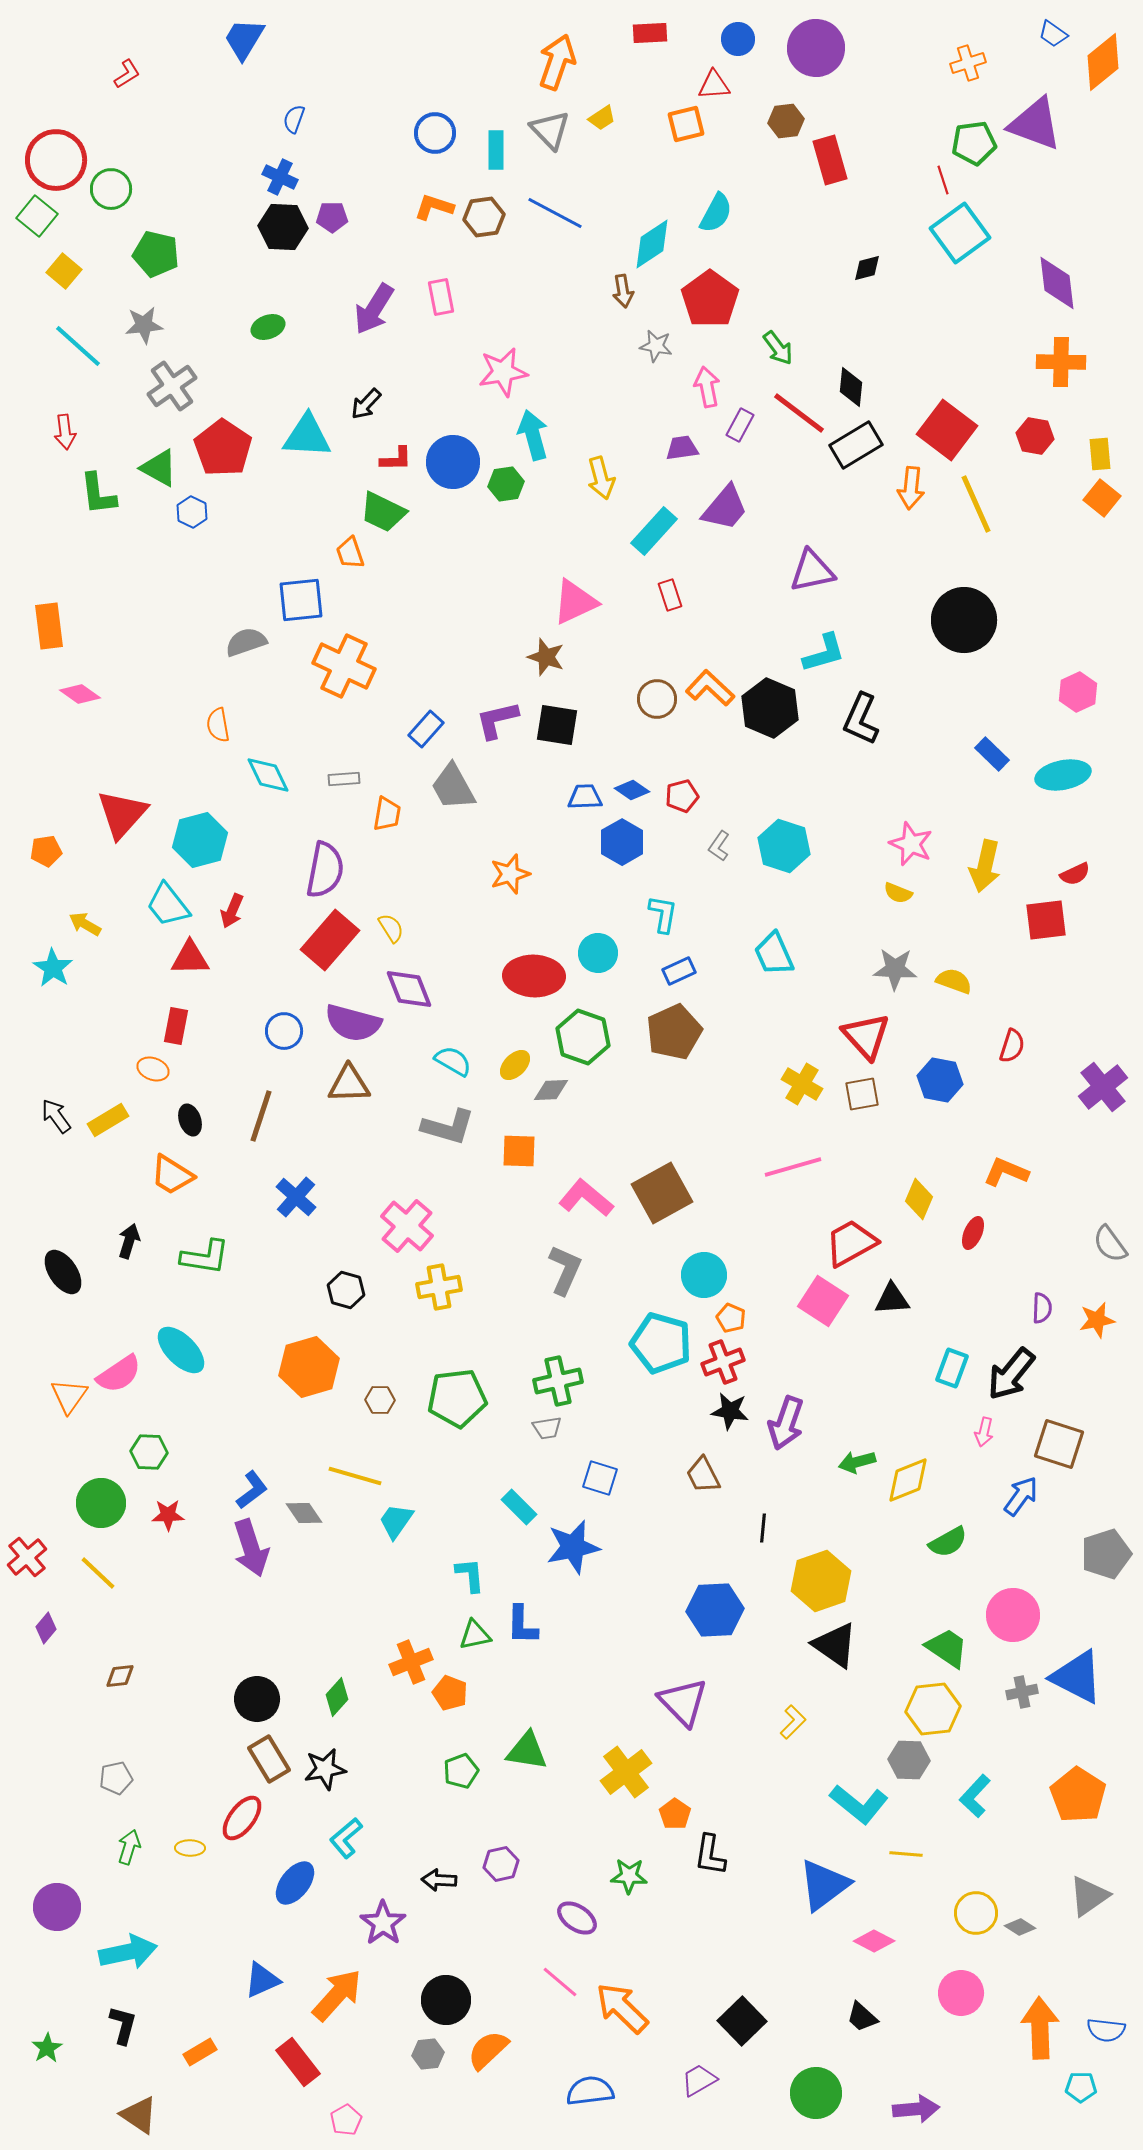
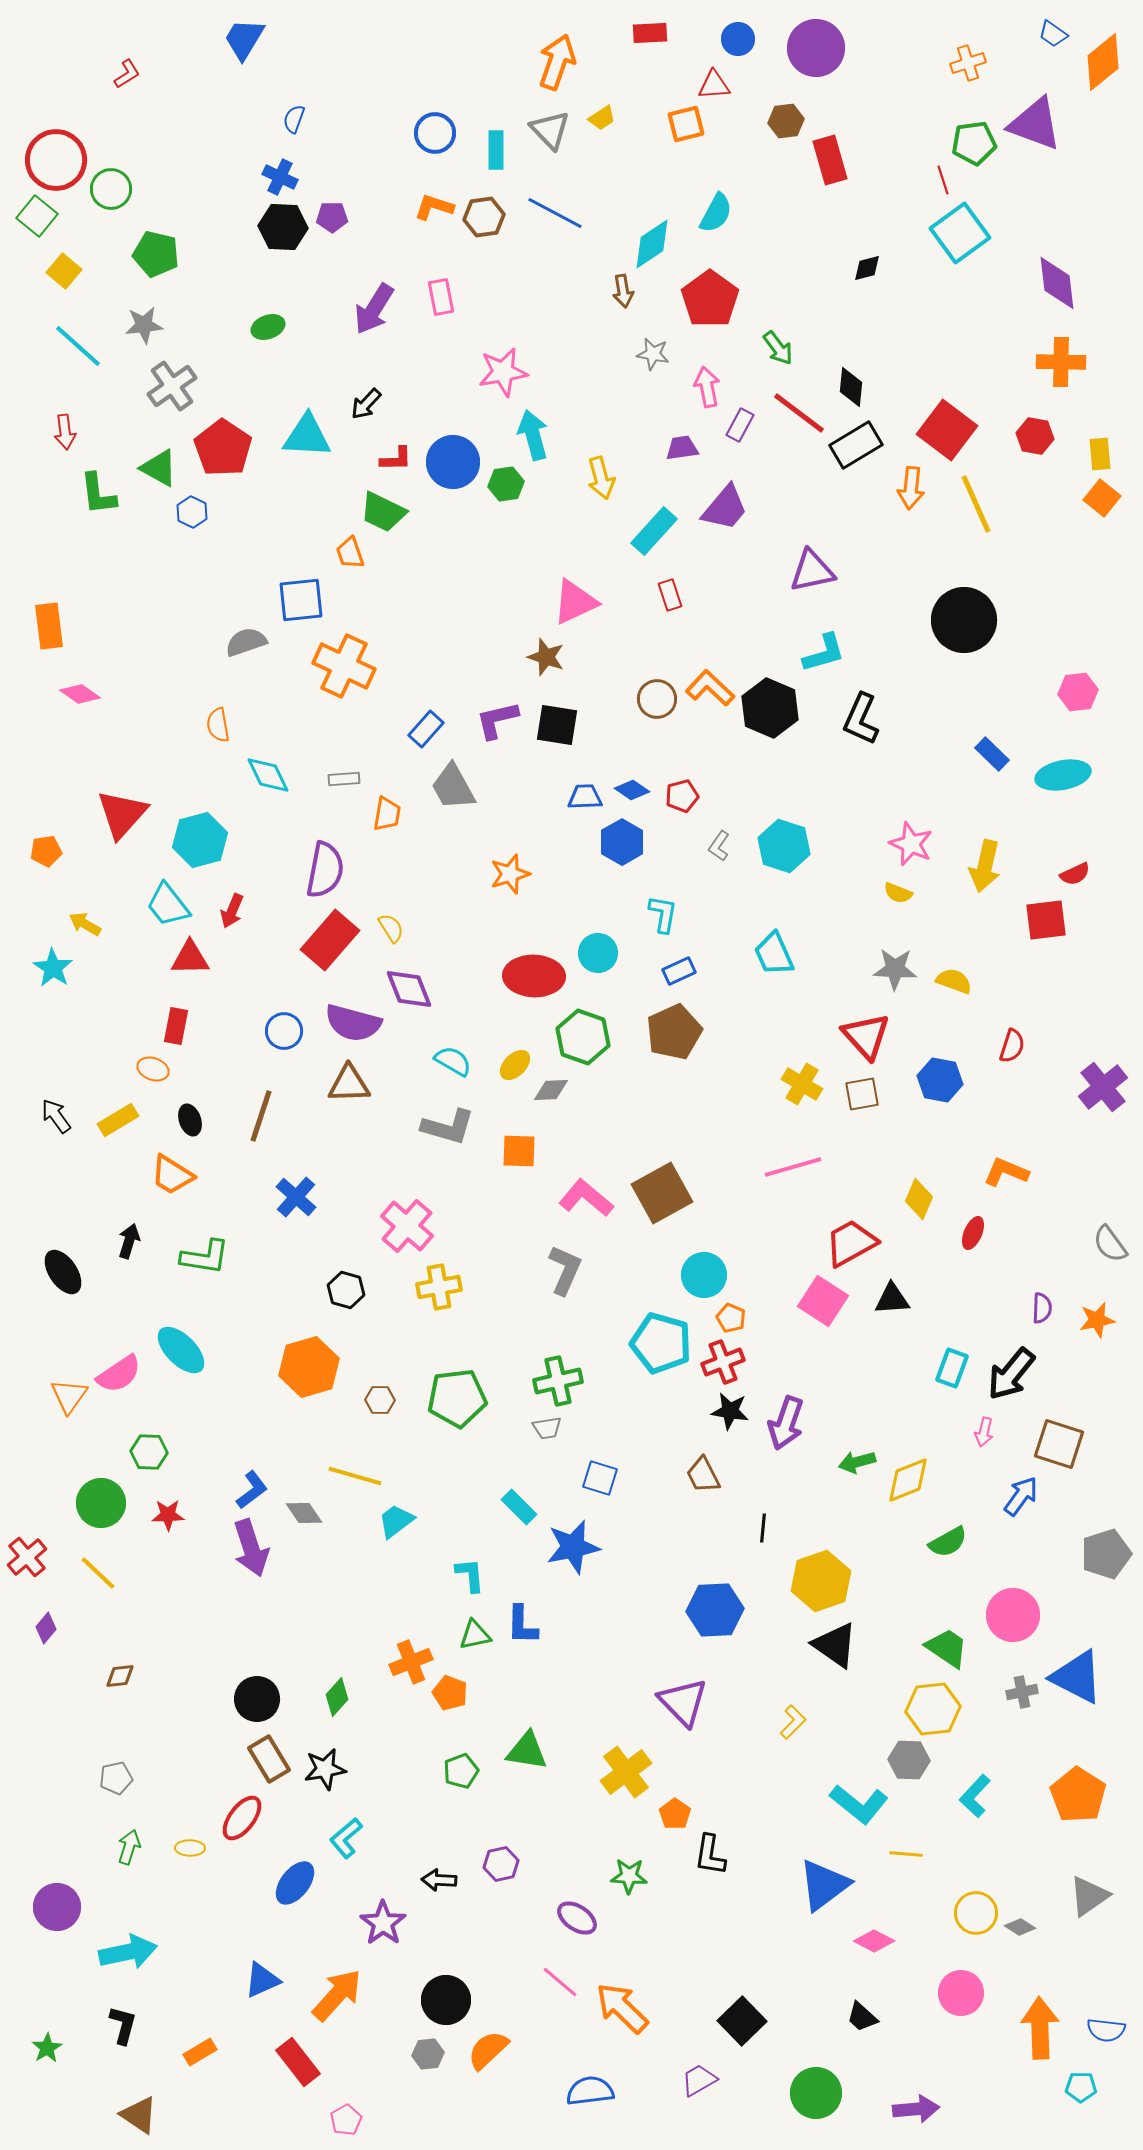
gray star at (656, 346): moved 3 px left, 8 px down
pink hexagon at (1078, 692): rotated 18 degrees clockwise
yellow rectangle at (108, 1120): moved 10 px right
cyan trapezoid at (396, 1521): rotated 18 degrees clockwise
